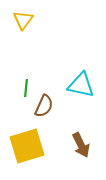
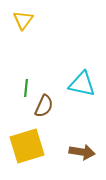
cyan triangle: moved 1 px right, 1 px up
brown arrow: moved 1 px right, 7 px down; rotated 55 degrees counterclockwise
